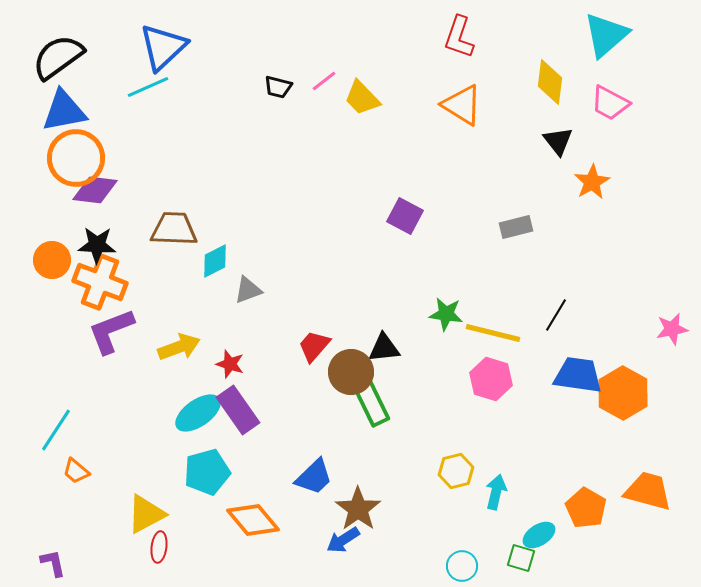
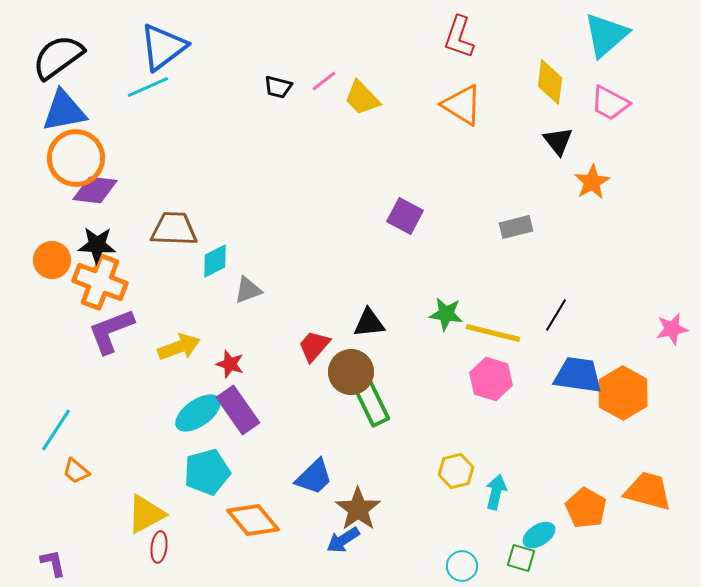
blue triangle at (163, 47): rotated 6 degrees clockwise
black triangle at (384, 348): moved 15 px left, 25 px up
